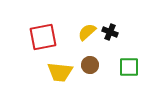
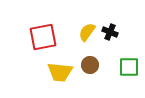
yellow semicircle: rotated 12 degrees counterclockwise
